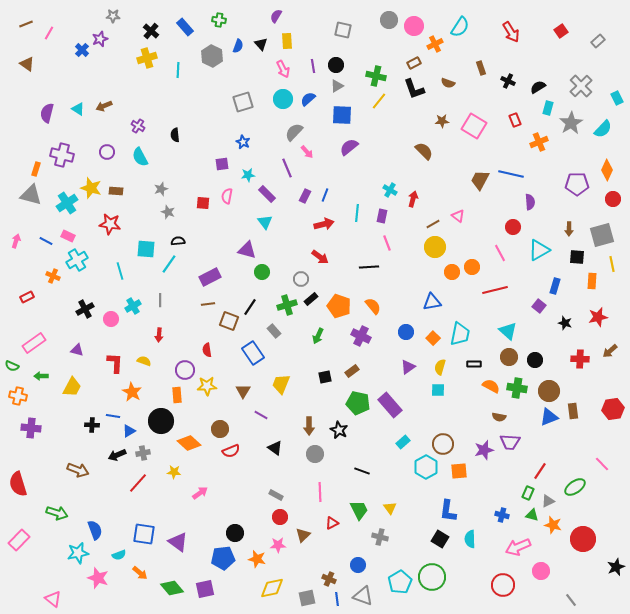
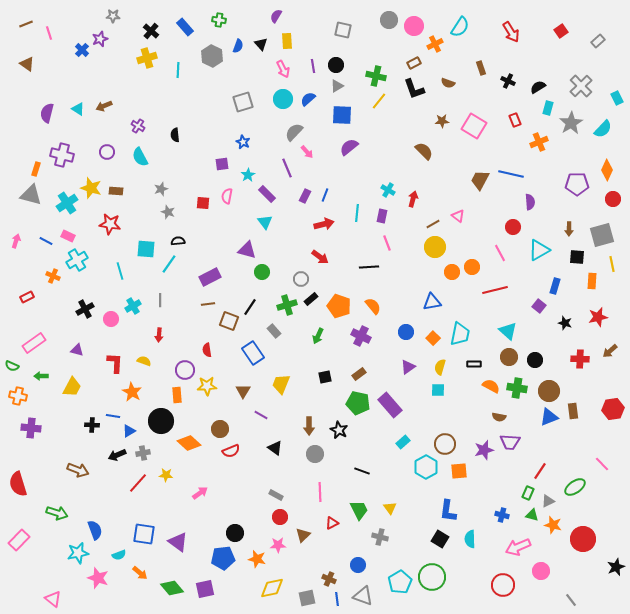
pink line at (49, 33): rotated 48 degrees counterclockwise
cyan star at (248, 175): rotated 24 degrees counterclockwise
cyan cross at (390, 190): moved 2 px left
brown rectangle at (352, 371): moved 7 px right, 3 px down
brown circle at (443, 444): moved 2 px right
yellow star at (174, 472): moved 8 px left, 3 px down
